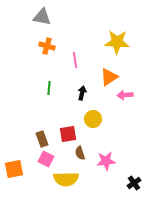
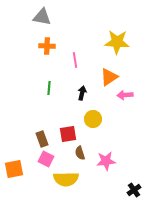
orange cross: rotated 14 degrees counterclockwise
black cross: moved 7 px down
